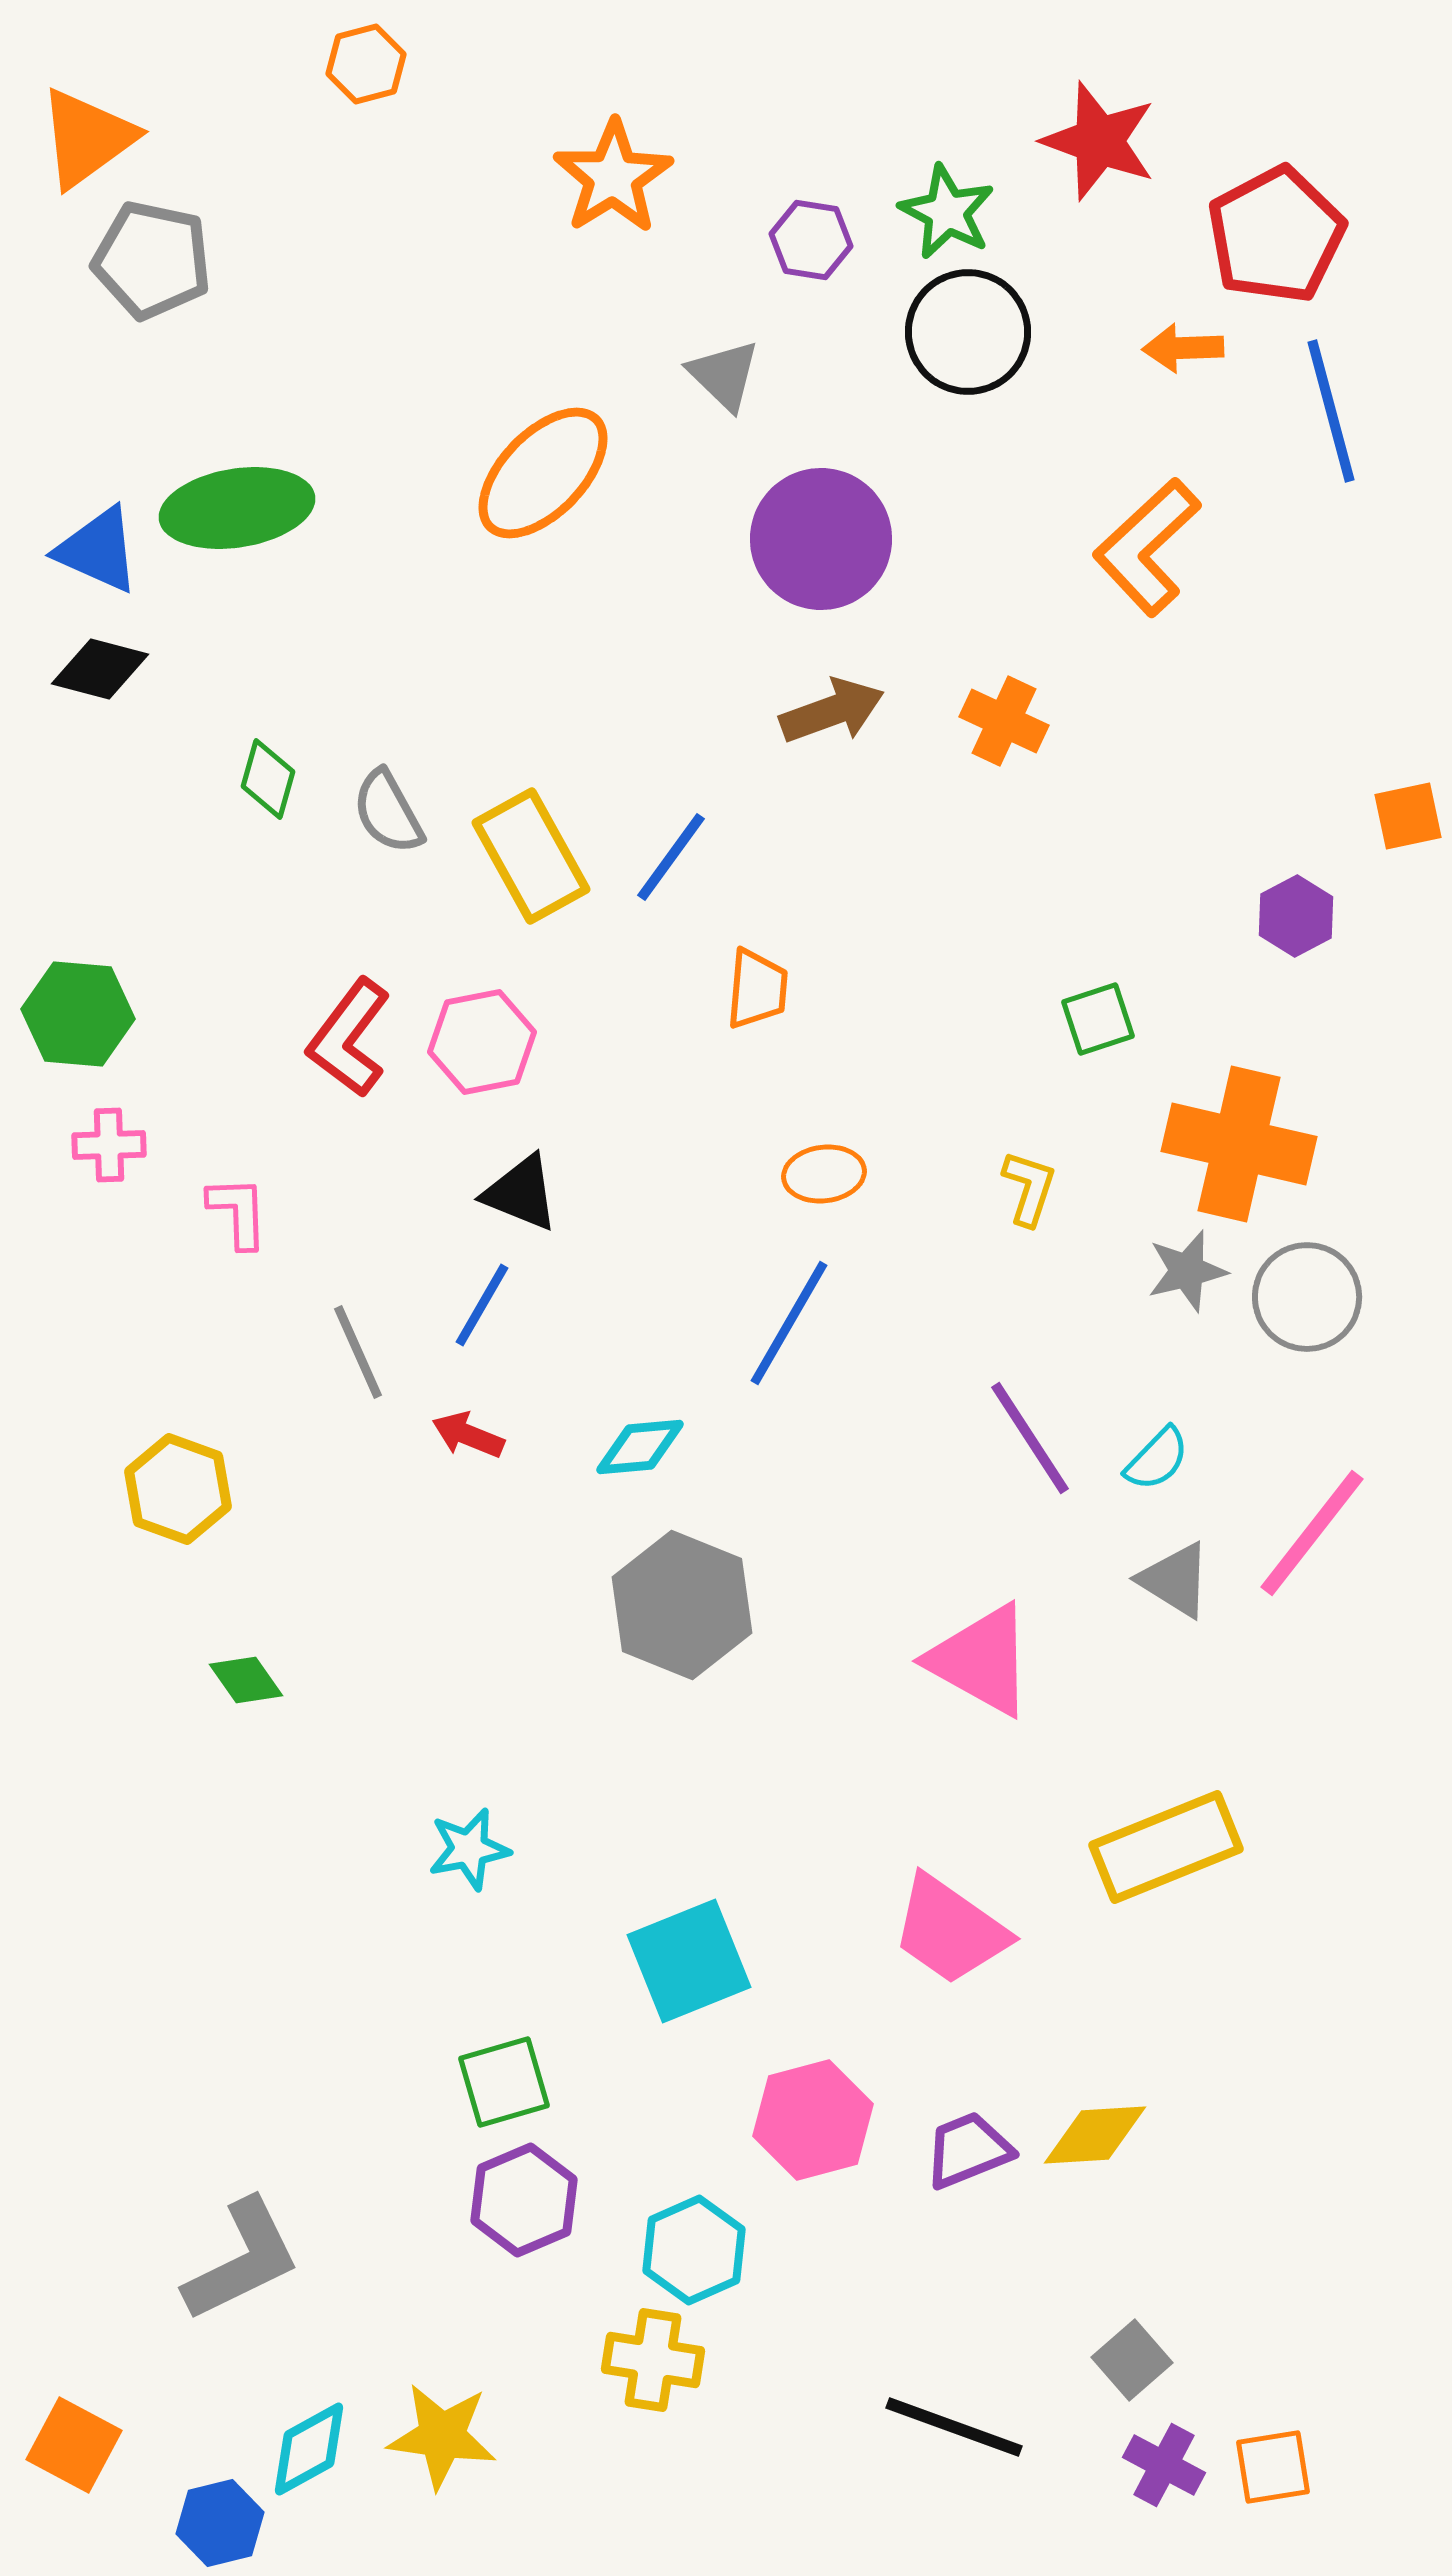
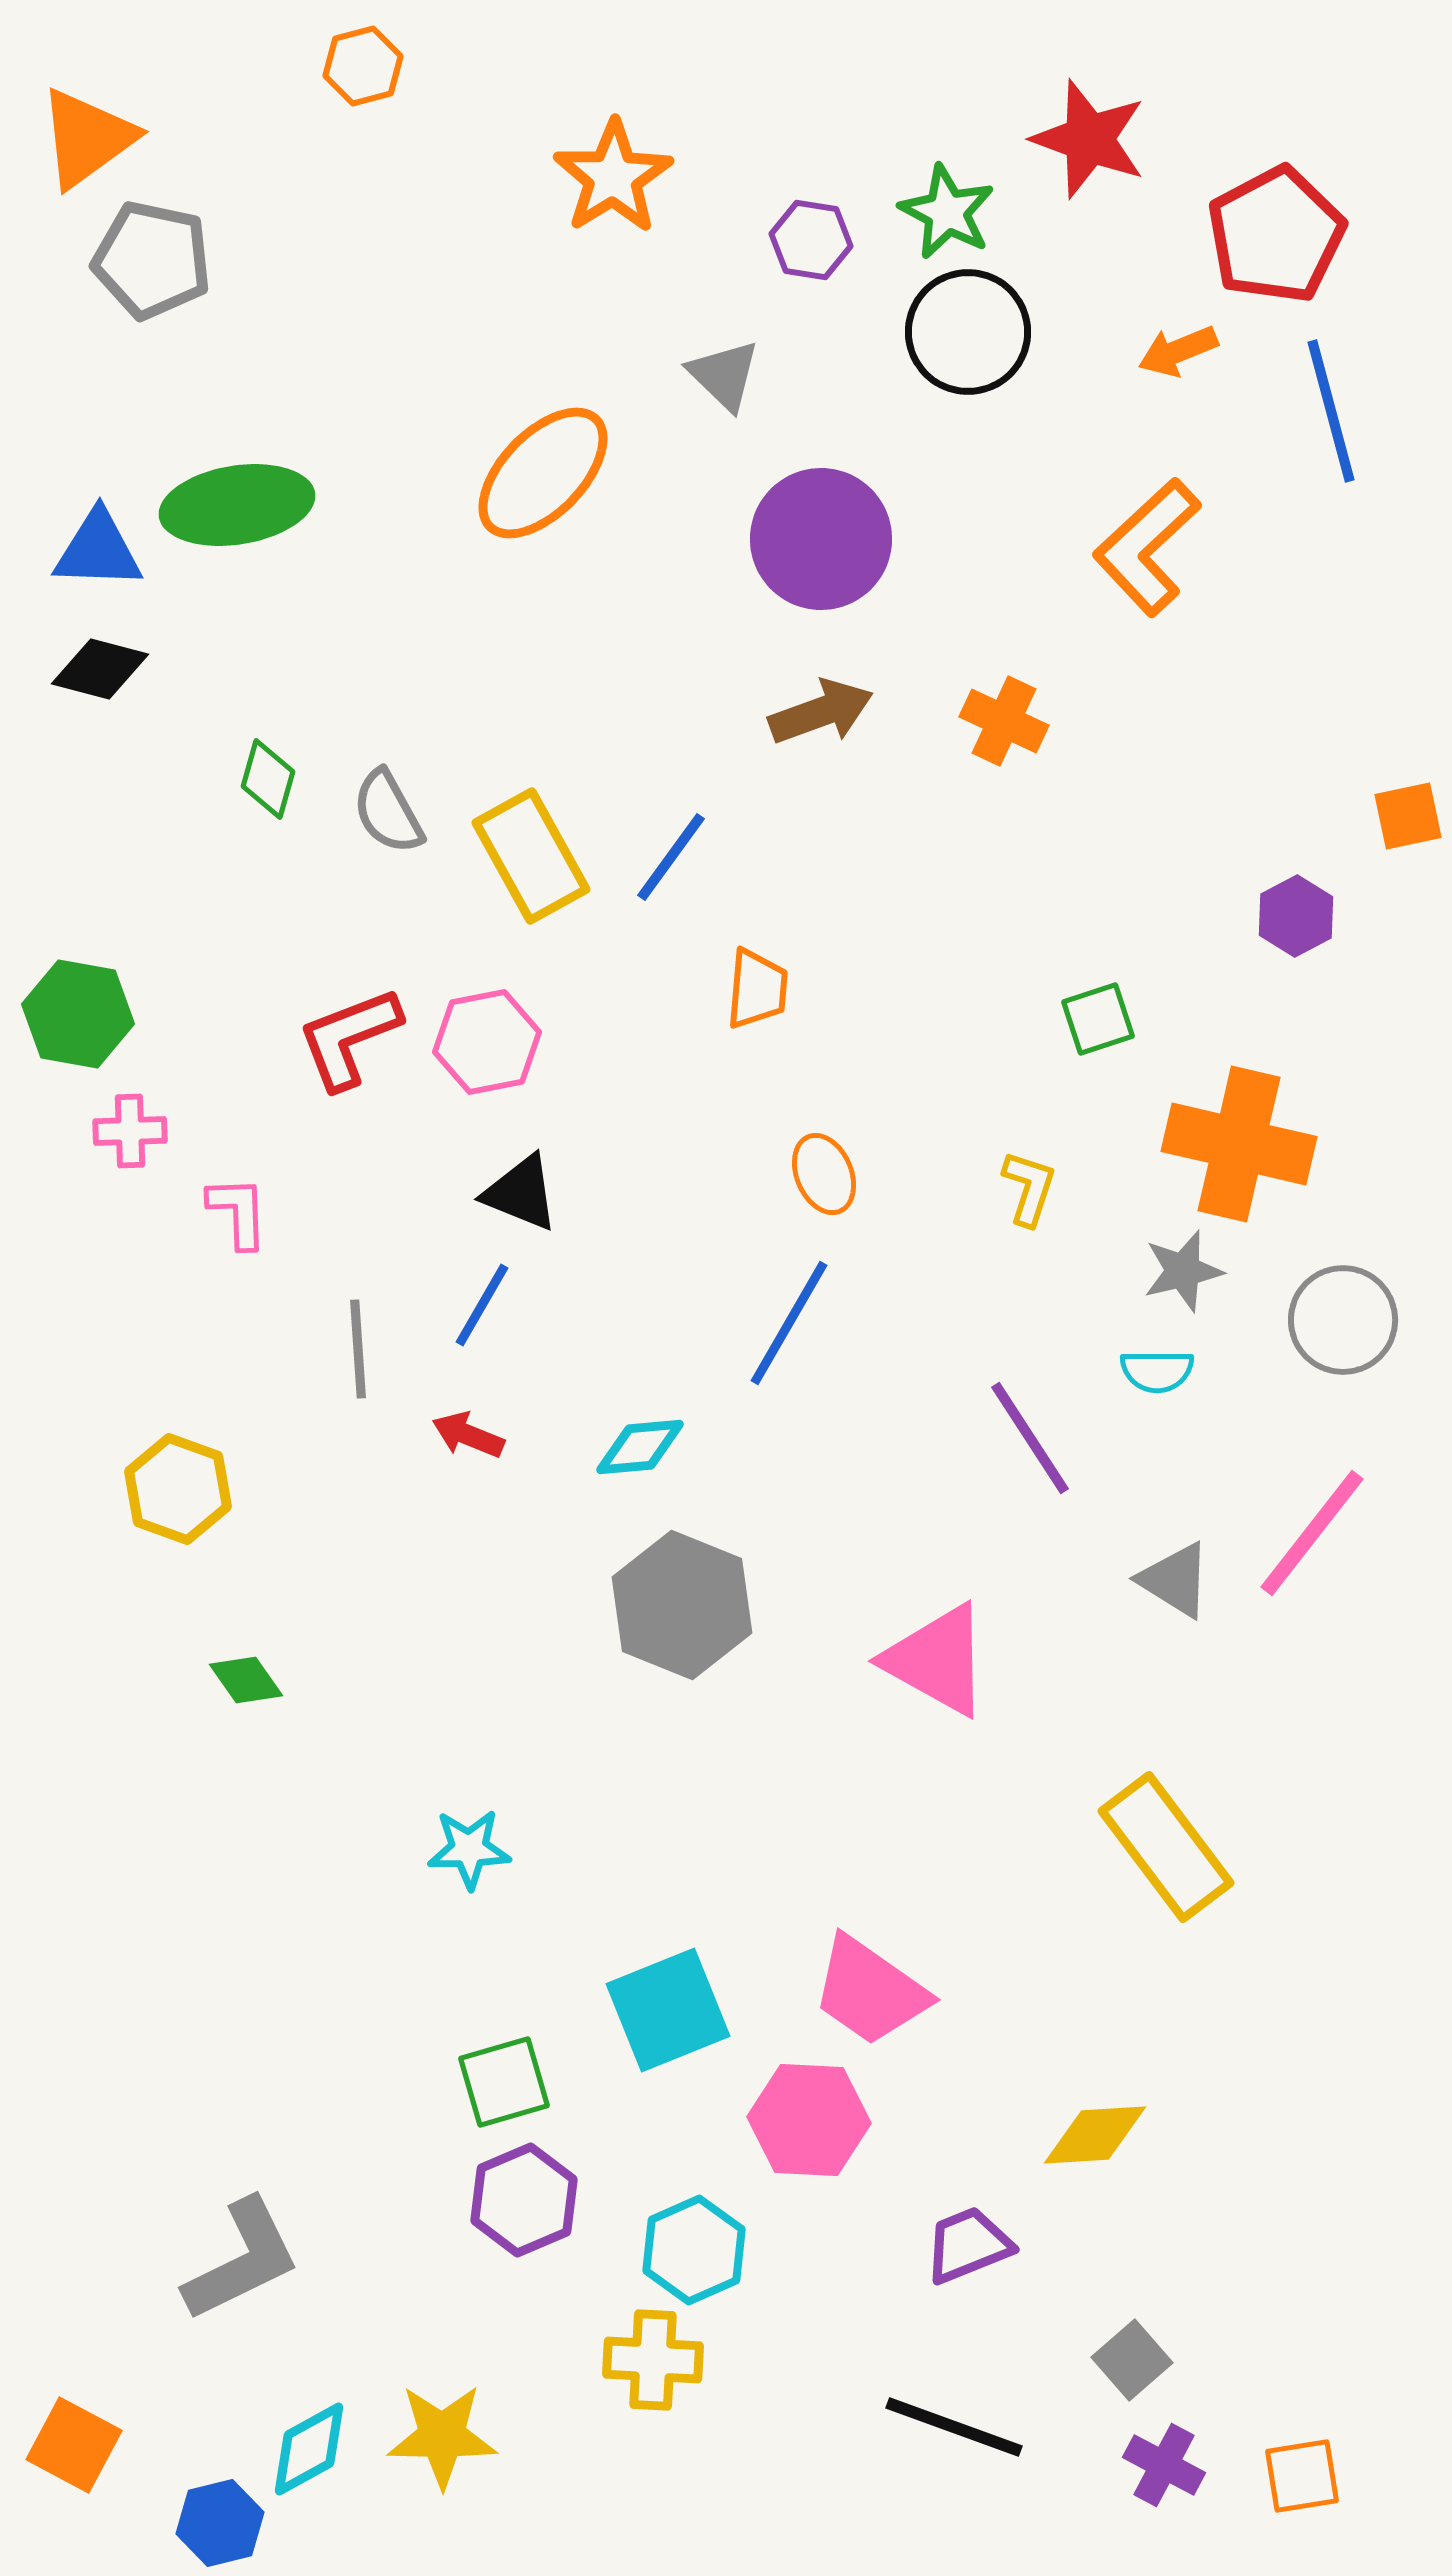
orange hexagon at (366, 64): moved 3 px left, 2 px down
red star at (1099, 141): moved 10 px left, 2 px up
orange arrow at (1183, 348): moved 5 px left, 3 px down; rotated 20 degrees counterclockwise
green ellipse at (237, 508): moved 3 px up
blue triangle at (98, 550): rotated 22 degrees counterclockwise
brown arrow at (832, 711): moved 11 px left, 1 px down
green hexagon at (78, 1014): rotated 5 degrees clockwise
red L-shape at (349, 1038): rotated 32 degrees clockwise
pink hexagon at (482, 1042): moved 5 px right
pink cross at (109, 1145): moved 21 px right, 14 px up
orange ellipse at (824, 1174): rotated 74 degrees clockwise
gray star at (1187, 1271): moved 4 px left
gray circle at (1307, 1297): moved 36 px right, 23 px down
gray line at (358, 1352): moved 3 px up; rotated 20 degrees clockwise
cyan semicircle at (1157, 1459): moved 88 px up; rotated 46 degrees clockwise
pink triangle at (981, 1660): moved 44 px left
yellow rectangle at (1166, 1847): rotated 75 degrees clockwise
cyan star at (469, 1849): rotated 10 degrees clockwise
pink trapezoid at (950, 1930): moved 80 px left, 61 px down
cyan square at (689, 1961): moved 21 px left, 49 px down
pink hexagon at (813, 2120): moved 4 px left; rotated 18 degrees clockwise
purple trapezoid at (968, 2150): moved 95 px down
yellow cross at (653, 2360): rotated 6 degrees counterclockwise
yellow star at (442, 2436): rotated 7 degrees counterclockwise
orange square at (1273, 2467): moved 29 px right, 9 px down
